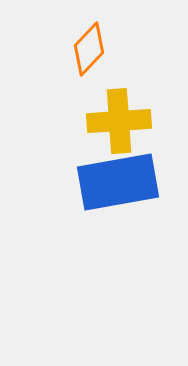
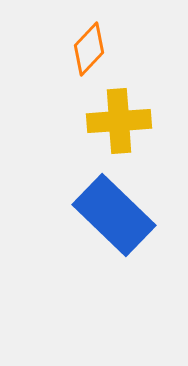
blue rectangle: moved 4 px left, 33 px down; rotated 54 degrees clockwise
